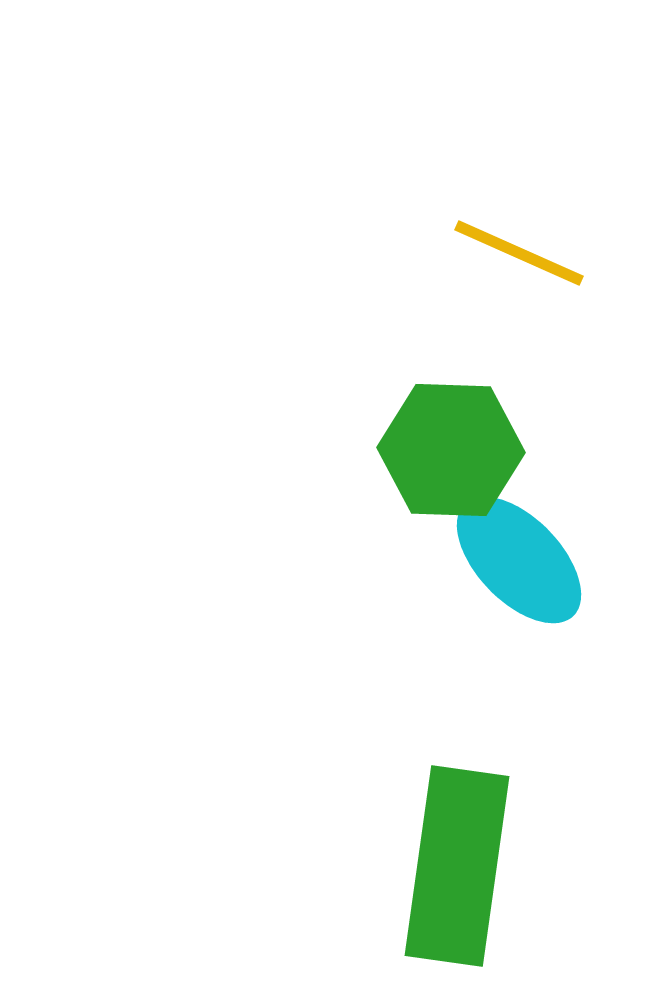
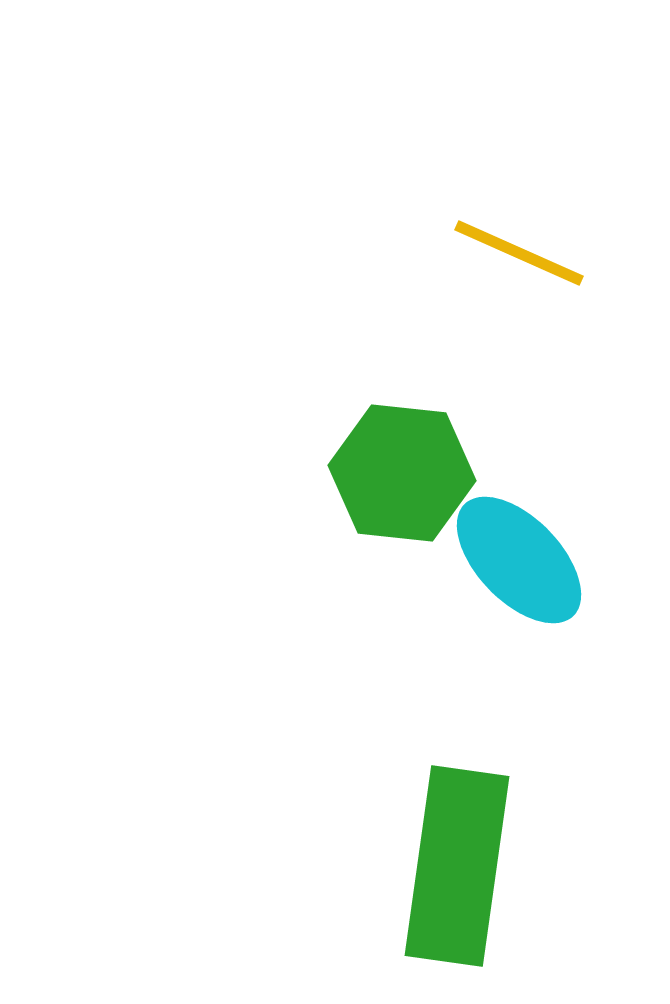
green hexagon: moved 49 px left, 23 px down; rotated 4 degrees clockwise
